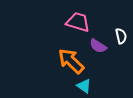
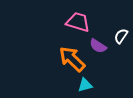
white semicircle: rotated 133 degrees counterclockwise
orange arrow: moved 1 px right, 2 px up
cyan triangle: moved 1 px right, 1 px up; rotated 49 degrees counterclockwise
